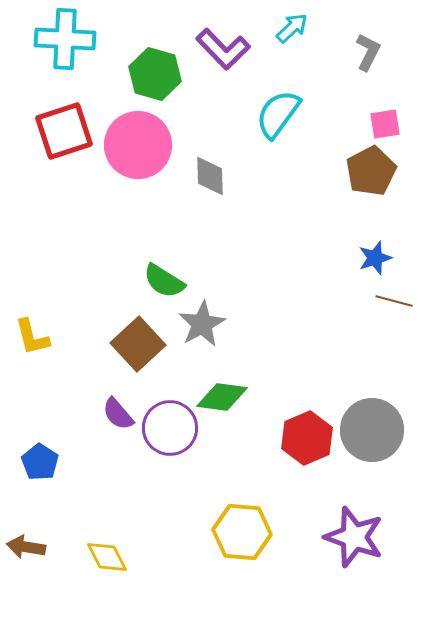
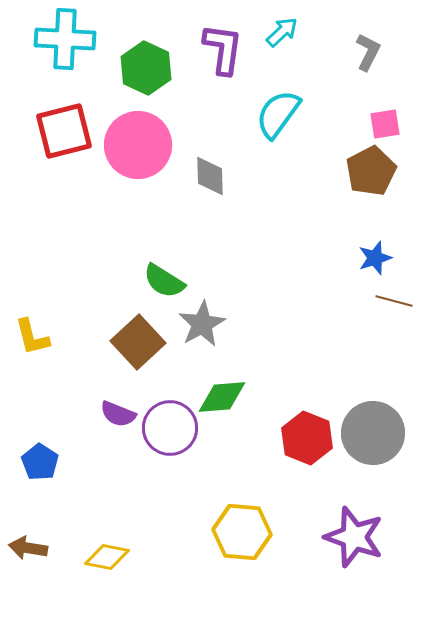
cyan arrow: moved 10 px left, 4 px down
purple L-shape: rotated 128 degrees counterclockwise
green hexagon: moved 9 px left, 6 px up; rotated 9 degrees clockwise
red square: rotated 4 degrees clockwise
brown square: moved 2 px up
green diamond: rotated 12 degrees counterclockwise
purple semicircle: rotated 27 degrees counterclockwise
gray circle: moved 1 px right, 3 px down
red hexagon: rotated 15 degrees counterclockwise
brown arrow: moved 2 px right, 1 px down
yellow diamond: rotated 51 degrees counterclockwise
